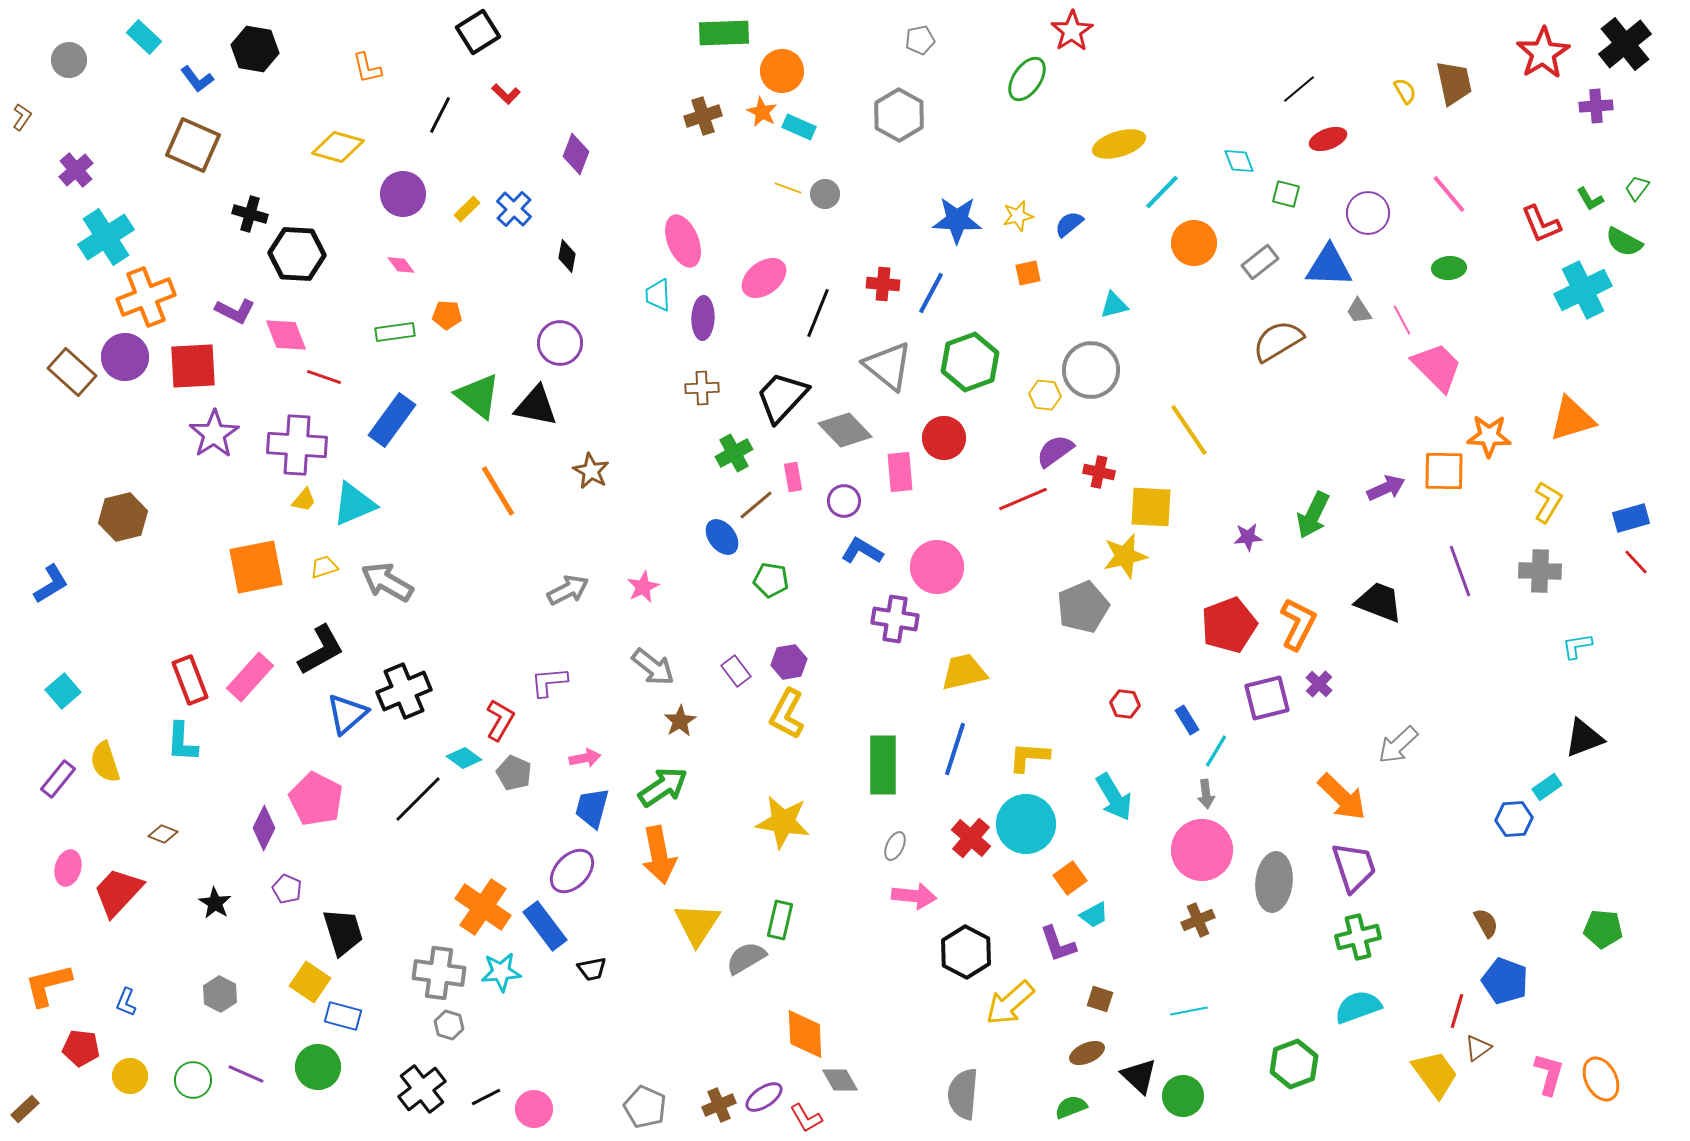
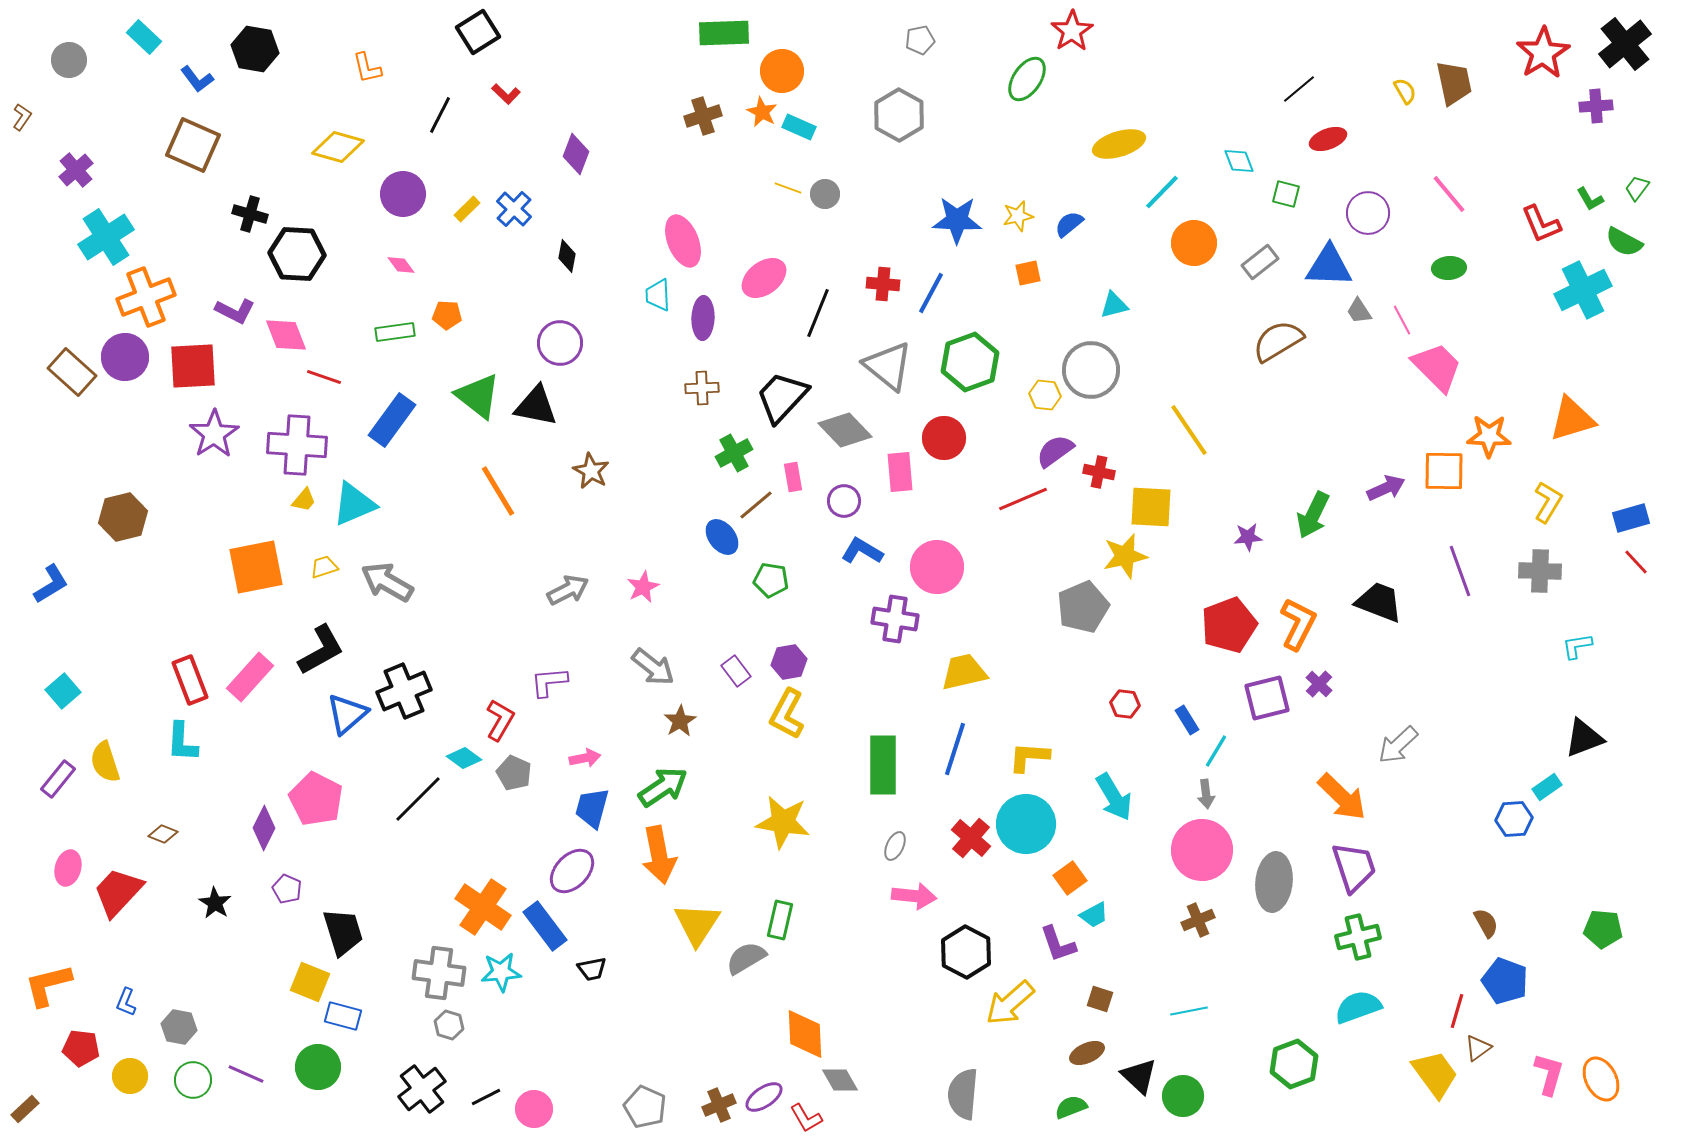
yellow square at (310, 982): rotated 12 degrees counterclockwise
gray hexagon at (220, 994): moved 41 px left, 33 px down; rotated 16 degrees counterclockwise
